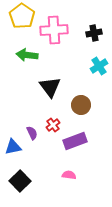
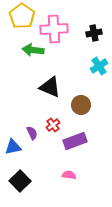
pink cross: moved 1 px up
green arrow: moved 6 px right, 5 px up
black triangle: rotated 30 degrees counterclockwise
